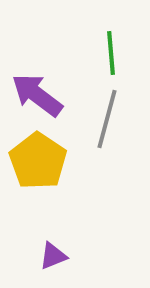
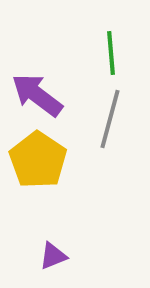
gray line: moved 3 px right
yellow pentagon: moved 1 px up
